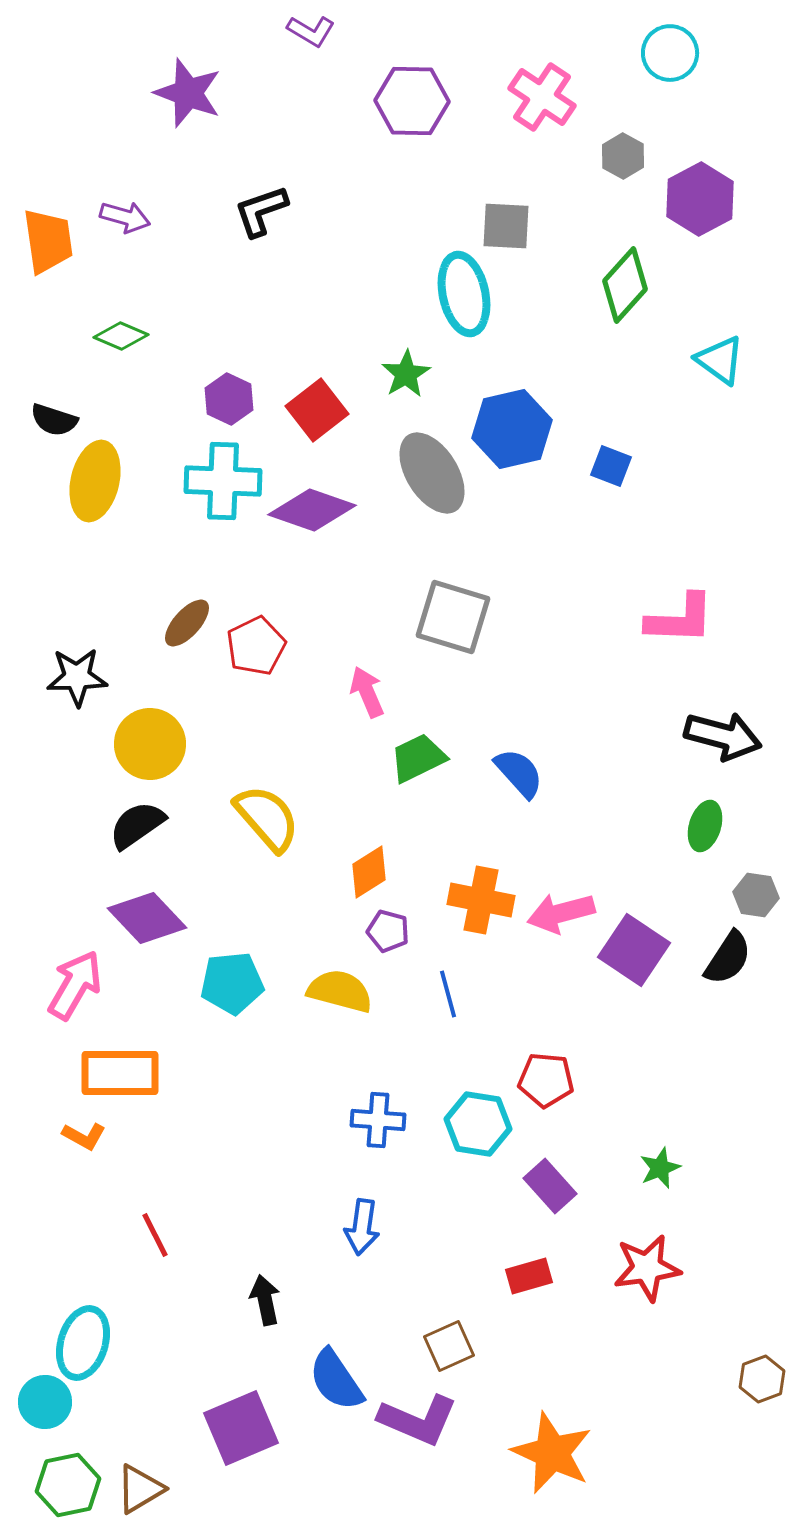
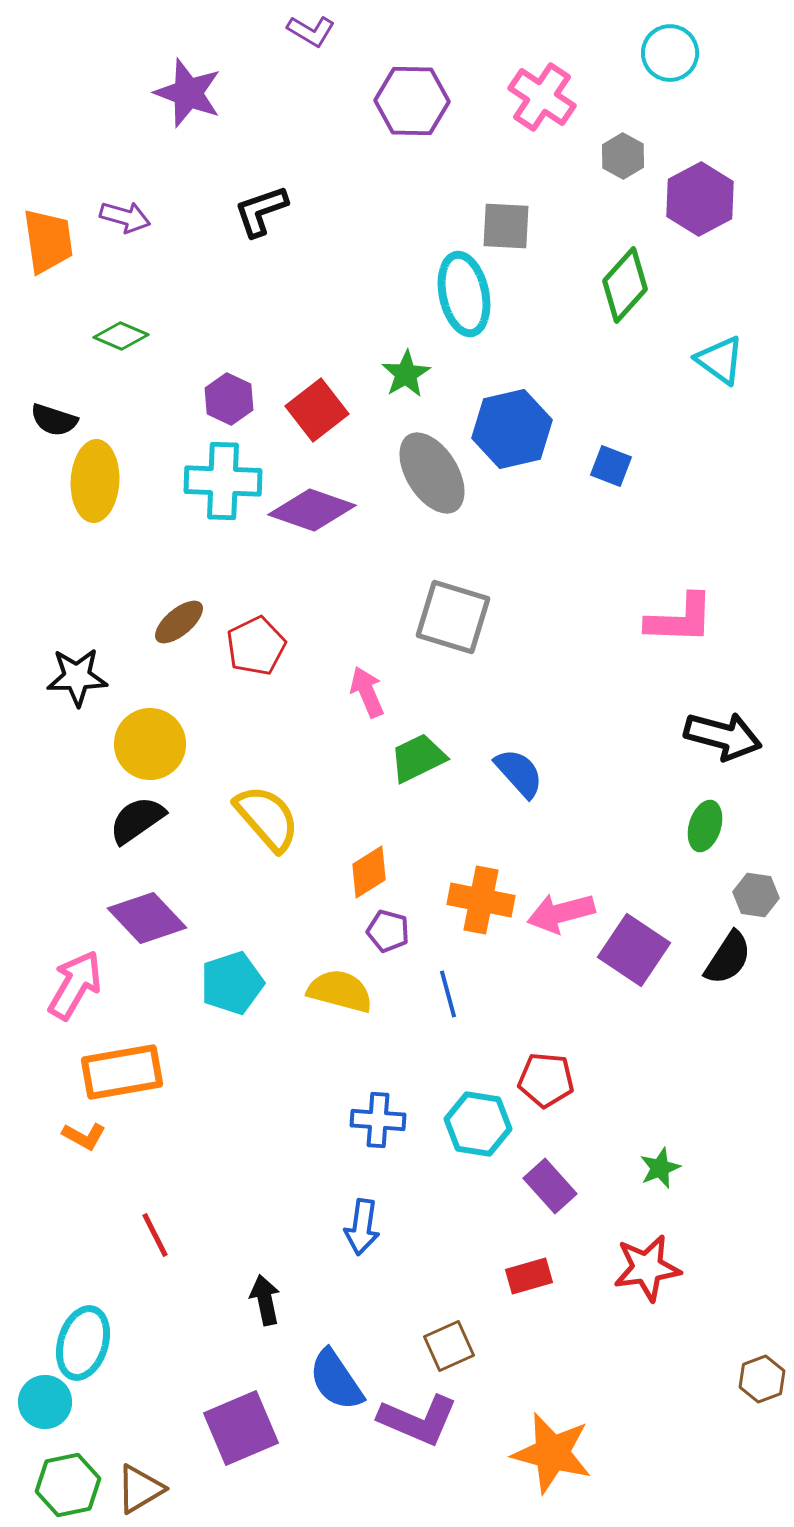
yellow ellipse at (95, 481): rotated 10 degrees counterclockwise
brown ellipse at (187, 623): moved 8 px left, 1 px up; rotated 8 degrees clockwise
black semicircle at (137, 825): moved 5 px up
cyan pentagon at (232, 983): rotated 12 degrees counterclockwise
orange rectangle at (120, 1073): moved 2 px right, 1 px up; rotated 10 degrees counterclockwise
orange star at (552, 1453): rotated 10 degrees counterclockwise
